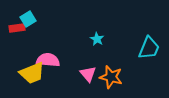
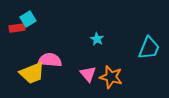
pink semicircle: moved 2 px right
